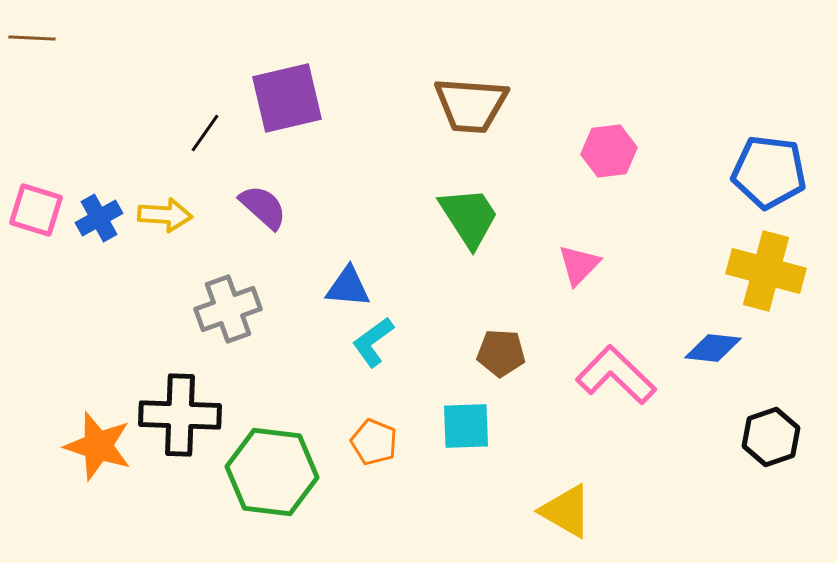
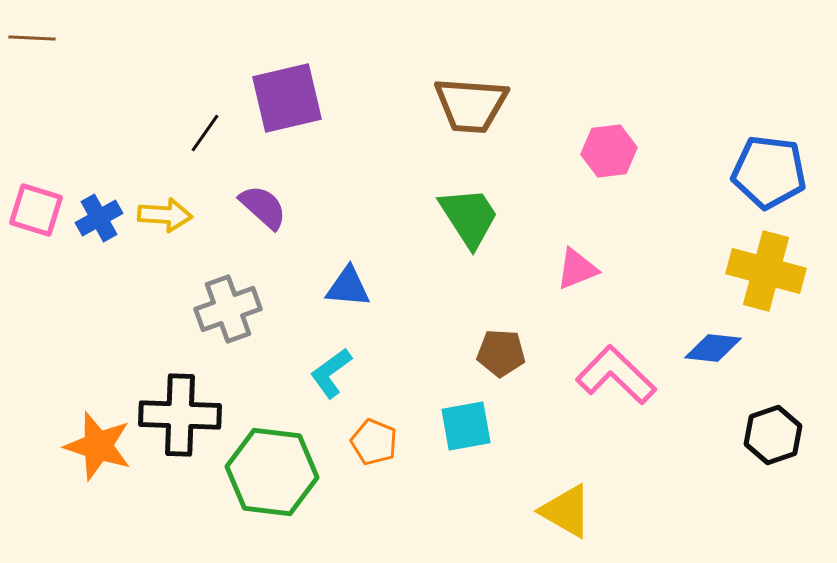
pink triangle: moved 2 px left, 4 px down; rotated 24 degrees clockwise
cyan L-shape: moved 42 px left, 31 px down
cyan square: rotated 8 degrees counterclockwise
black hexagon: moved 2 px right, 2 px up
